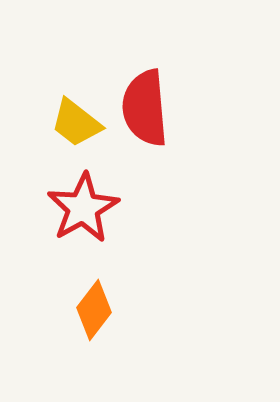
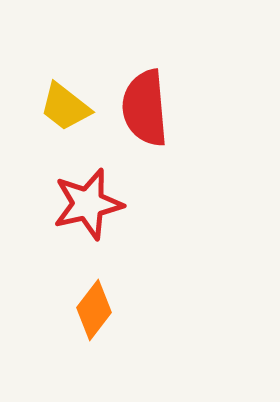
yellow trapezoid: moved 11 px left, 16 px up
red star: moved 5 px right, 4 px up; rotated 16 degrees clockwise
